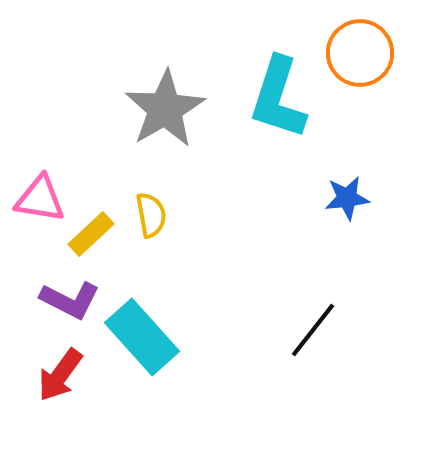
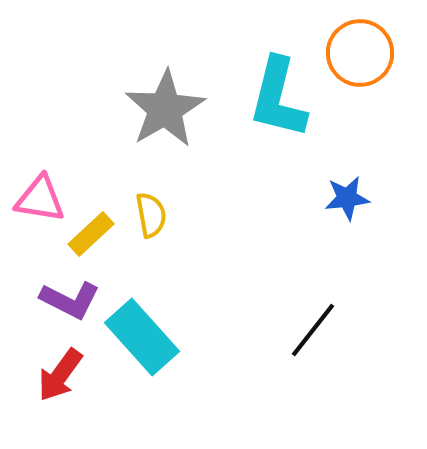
cyan L-shape: rotated 4 degrees counterclockwise
